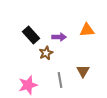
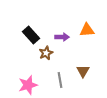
purple arrow: moved 3 px right
